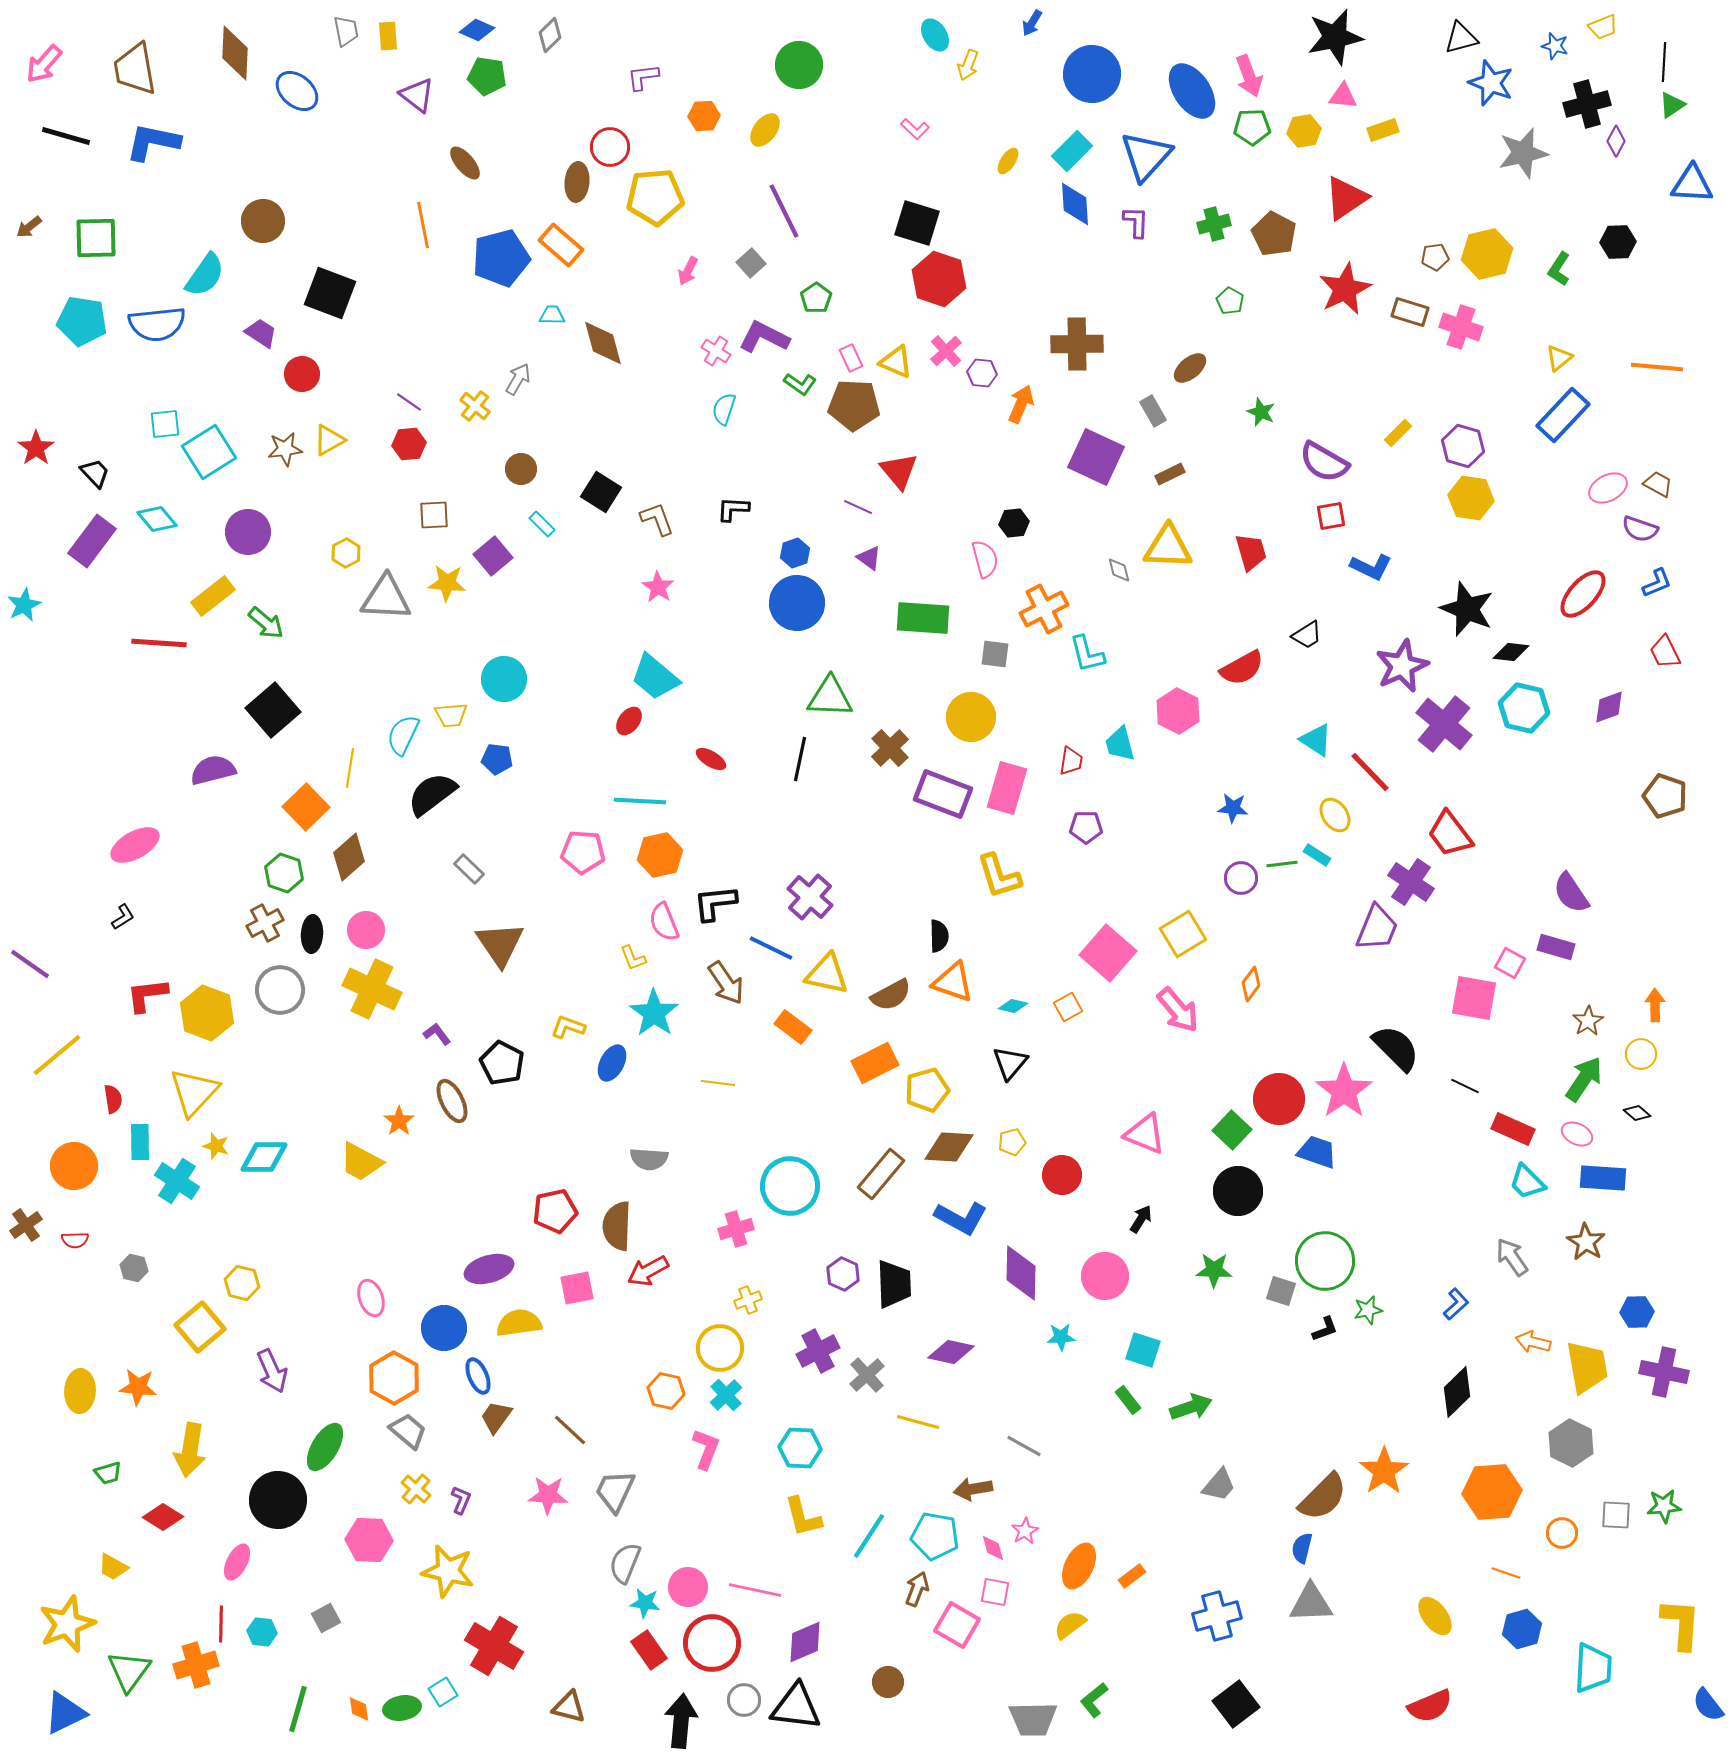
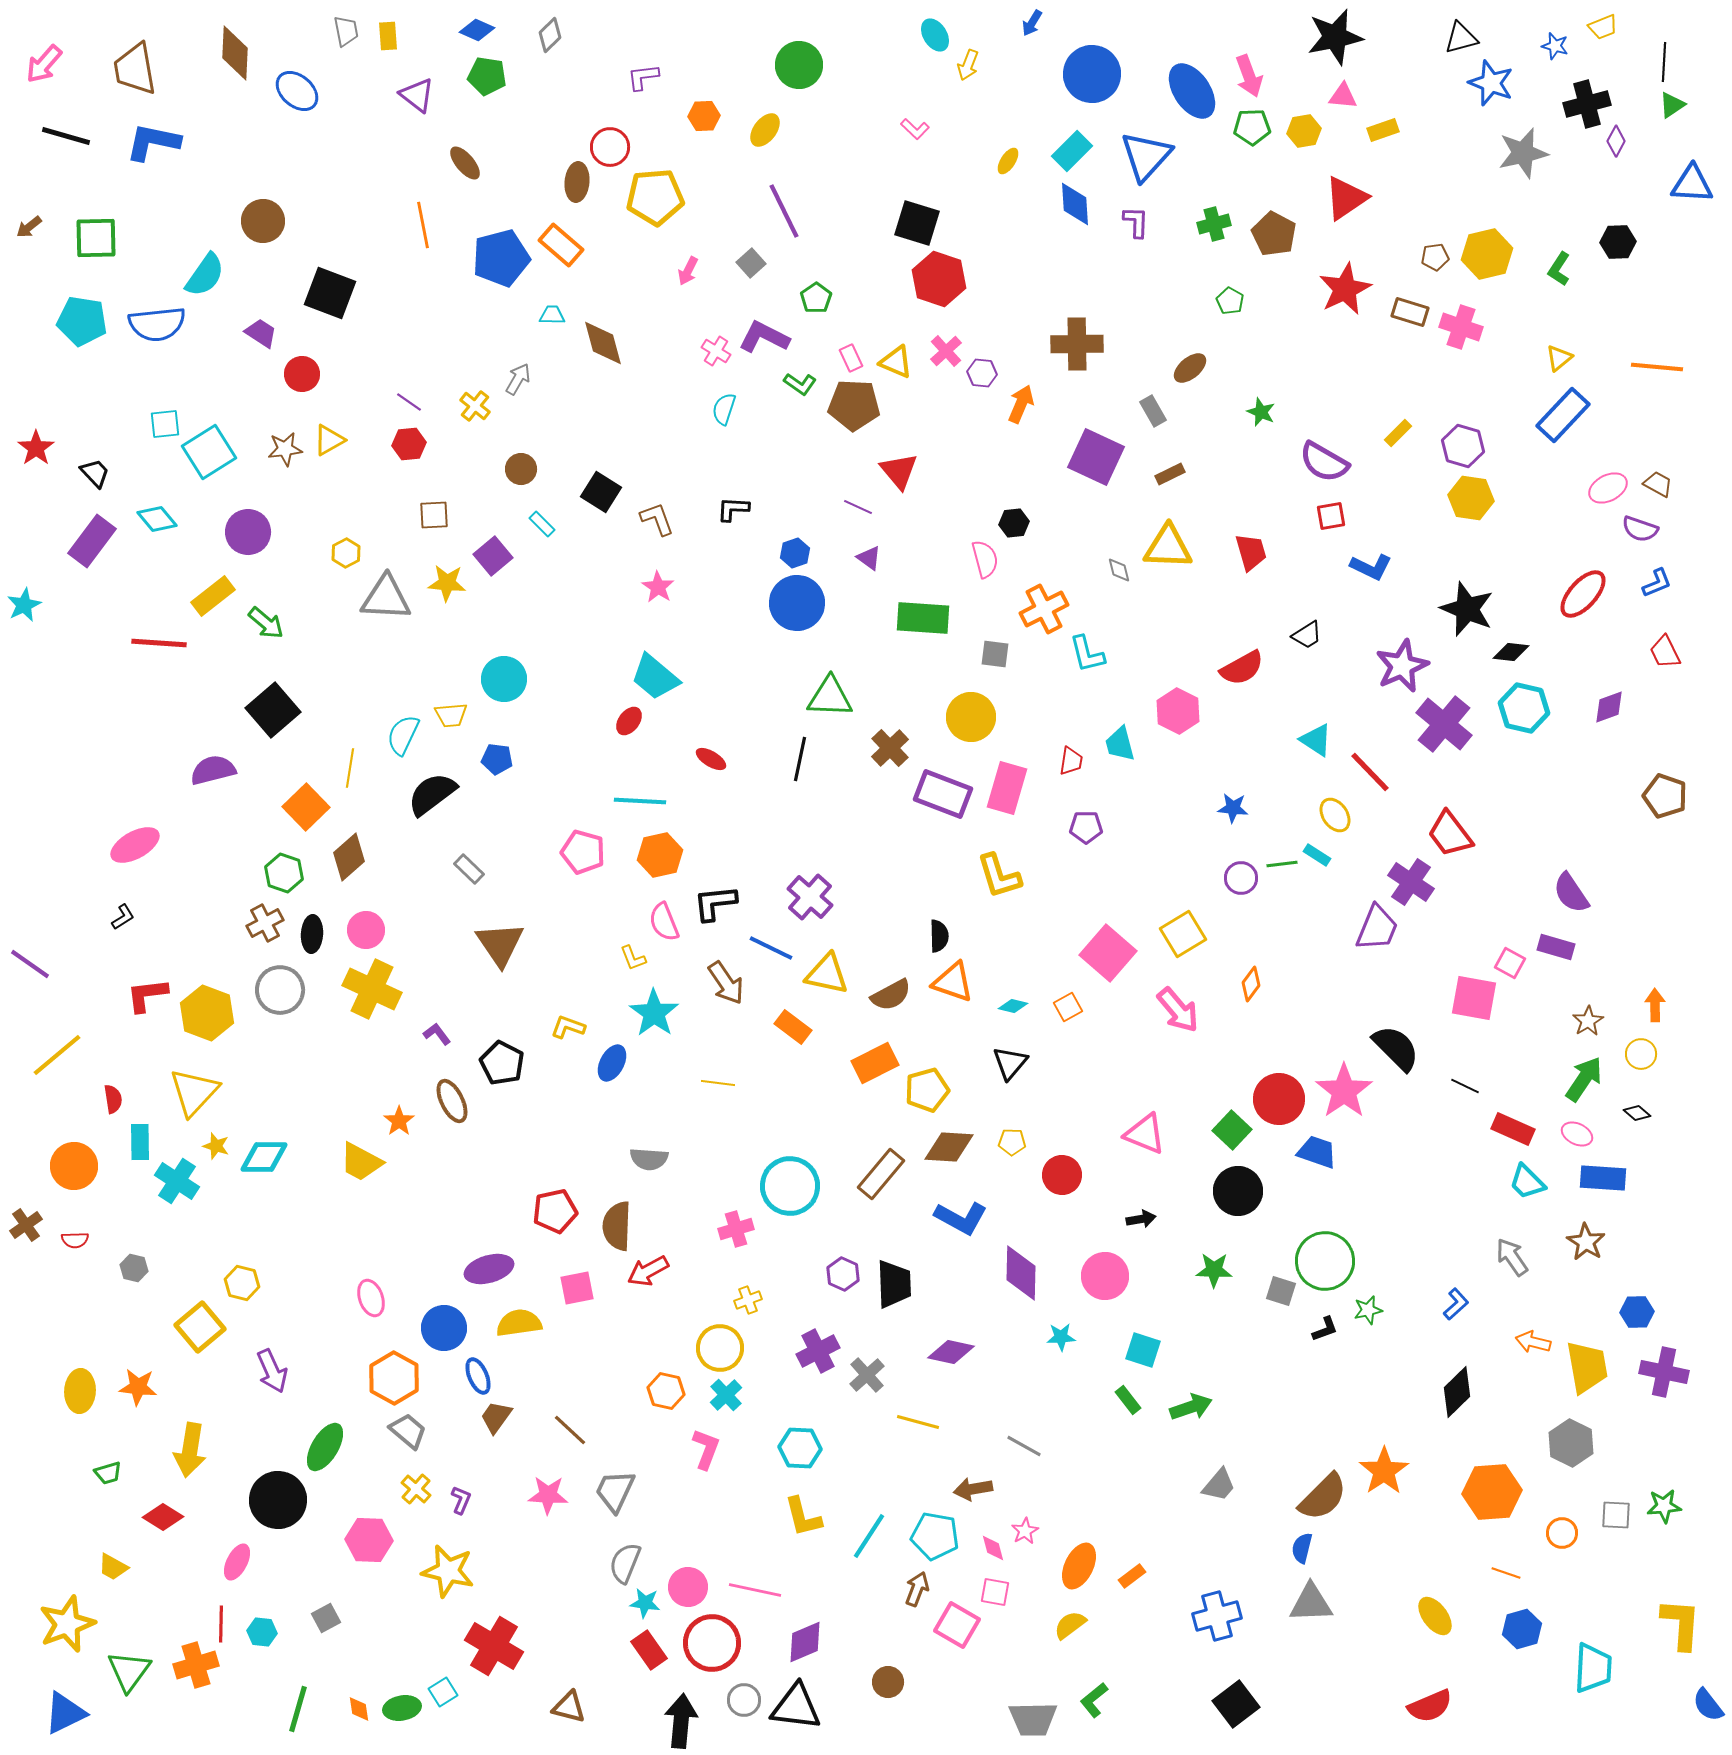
pink pentagon at (583, 852): rotated 12 degrees clockwise
yellow pentagon at (1012, 1142): rotated 16 degrees clockwise
black arrow at (1141, 1219): rotated 48 degrees clockwise
